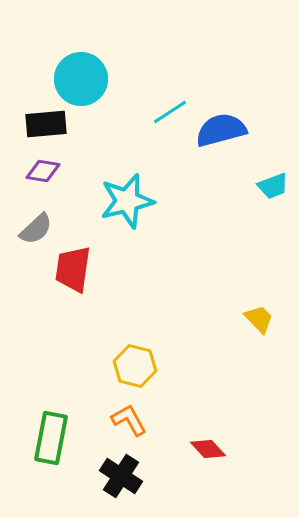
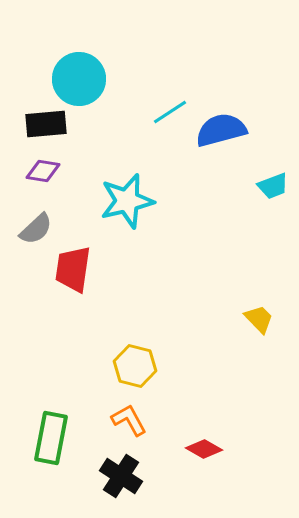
cyan circle: moved 2 px left
red diamond: moved 4 px left; rotated 18 degrees counterclockwise
